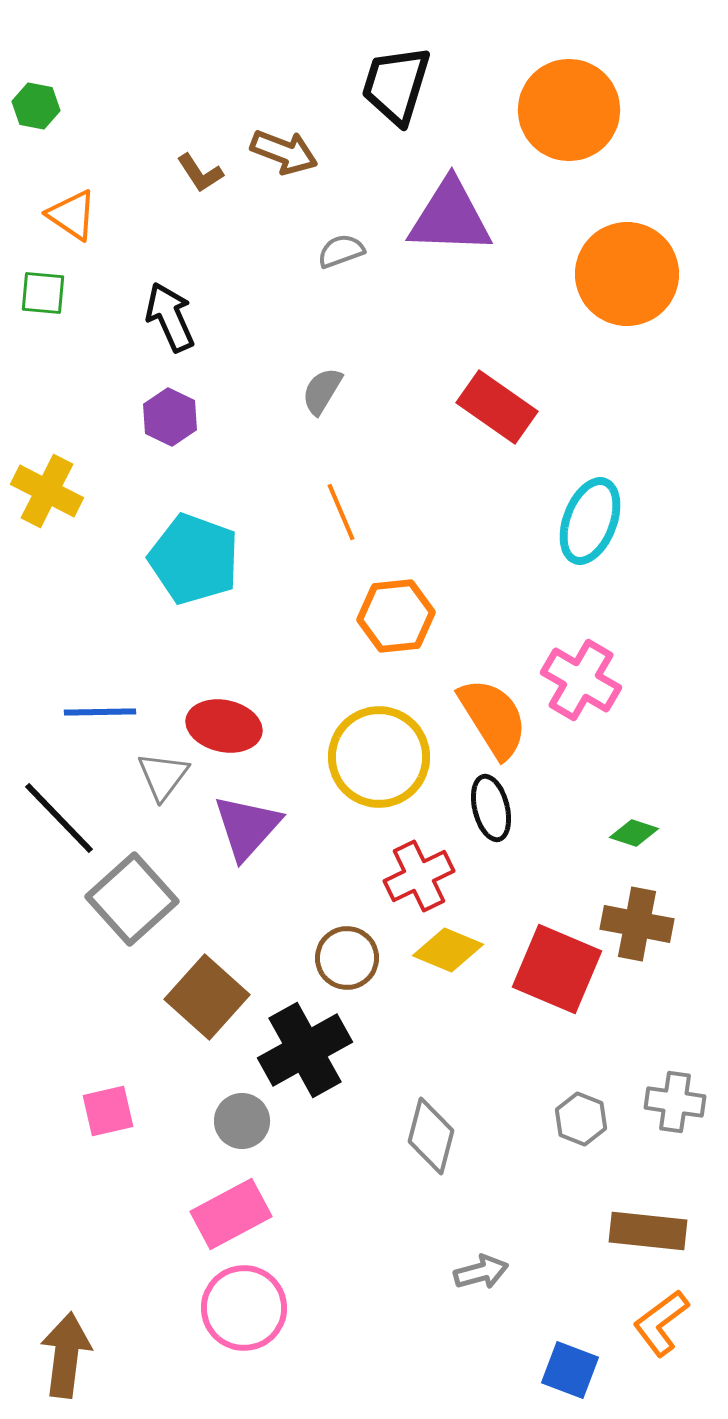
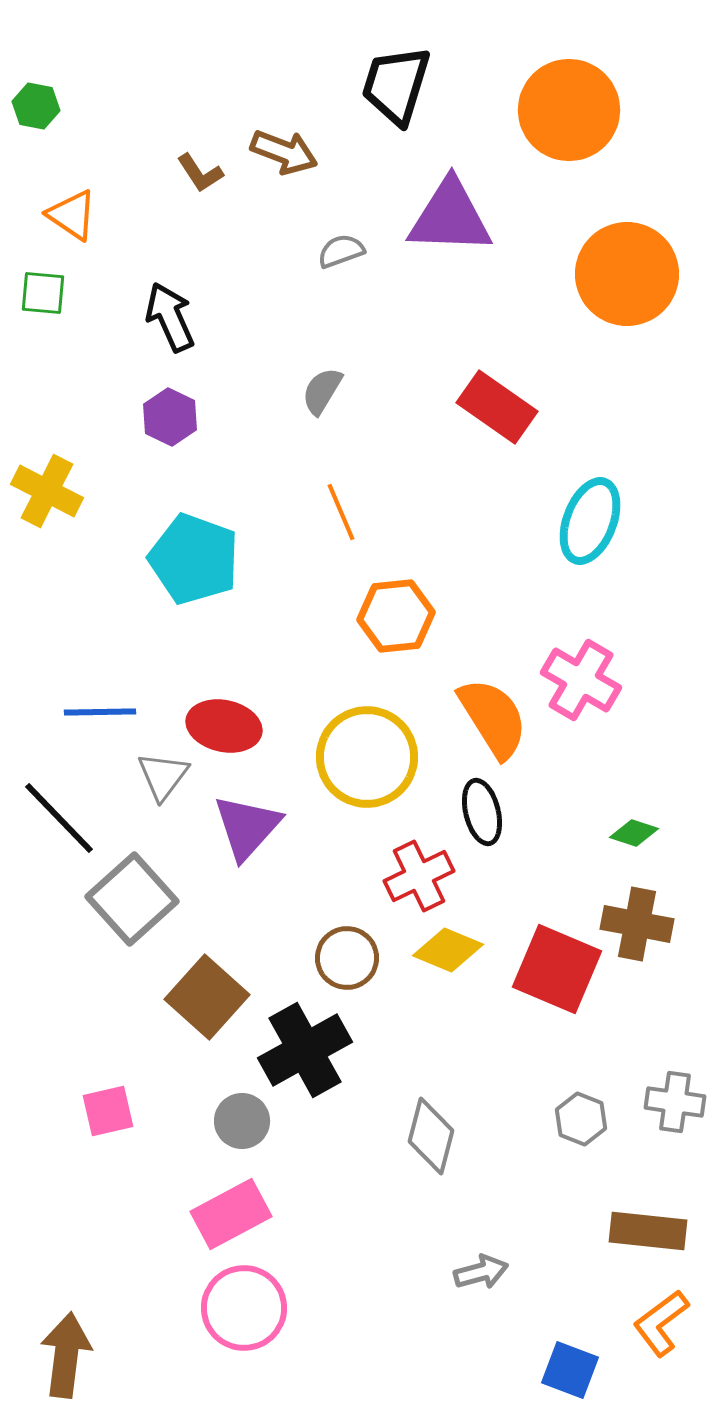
yellow circle at (379, 757): moved 12 px left
black ellipse at (491, 808): moved 9 px left, 4 px down
